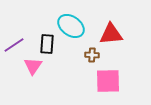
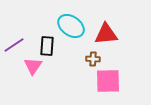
red triangle: moved 5 px left
black rectangle: moved 2 px down
brown cross: moved 1 px right, 4 px down
